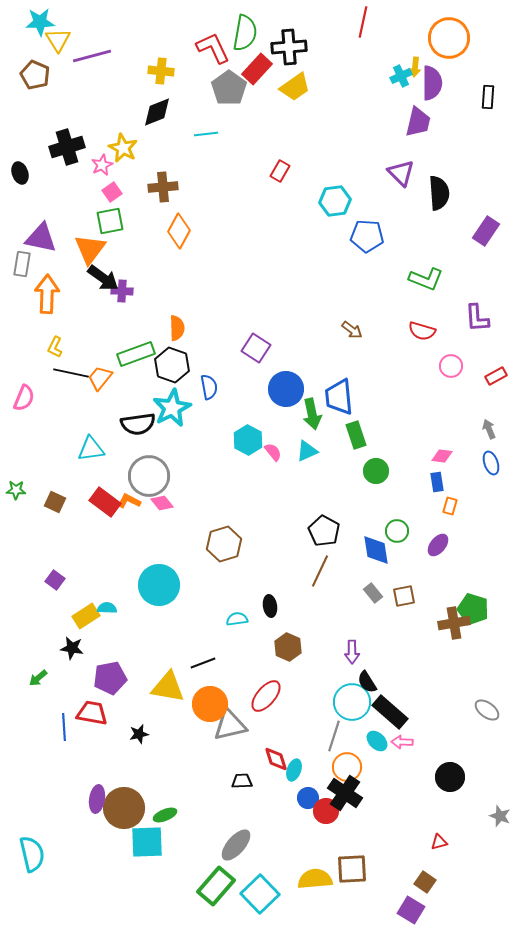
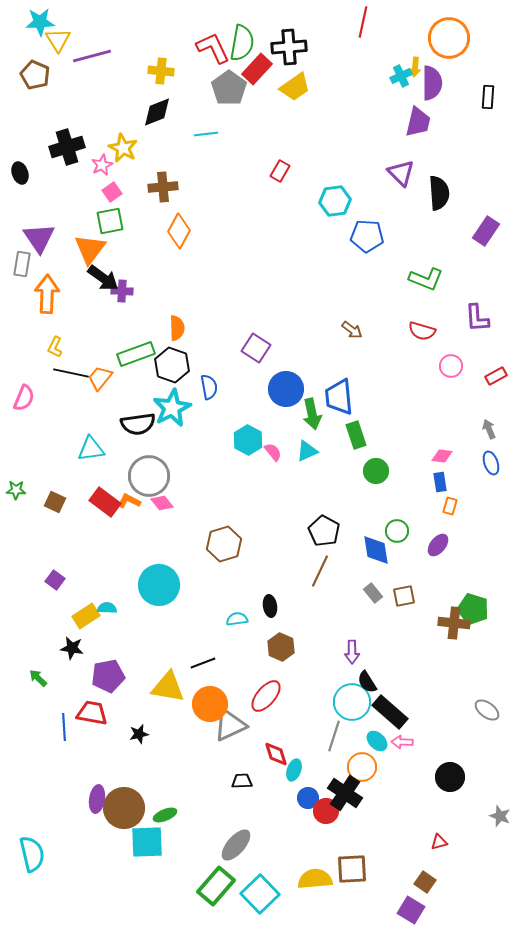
green semicircle at (245, 33): moved 3 px left, 10 px down
purple triangle at (41, 238): moved 2 px left; rotated 44 degrees clockwise
blue rectangle at (437, 482): moved 3 px right
brown cross at (454, 623): rotated 16 degrees clockwise
brown hexagon at (288, 647): moved 7 px left
green arrow at (38, 678): rotated 84 degrees clockwise
purple pentagon at (110, 678): moved 2 px left, 2 px up
gray triangle at (230, 725): rotated 12 degrees counterclockwise
red diamond at (276, 759): moved 5 px up
orange circle at (347, 767): moved 15 px right
